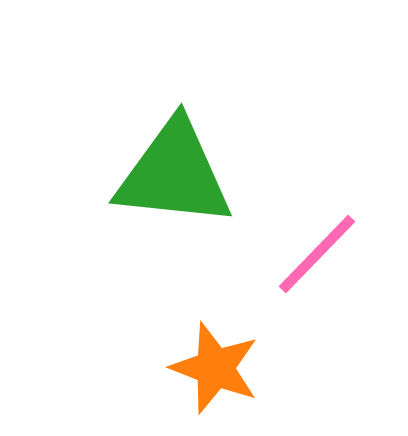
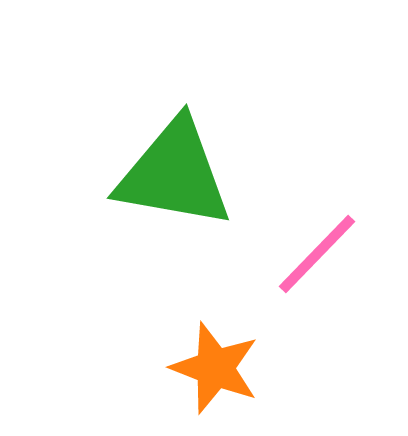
green triangle: rotated 4 degrees clockwise
